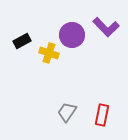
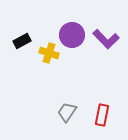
purple L-shape: moved 12 px down
